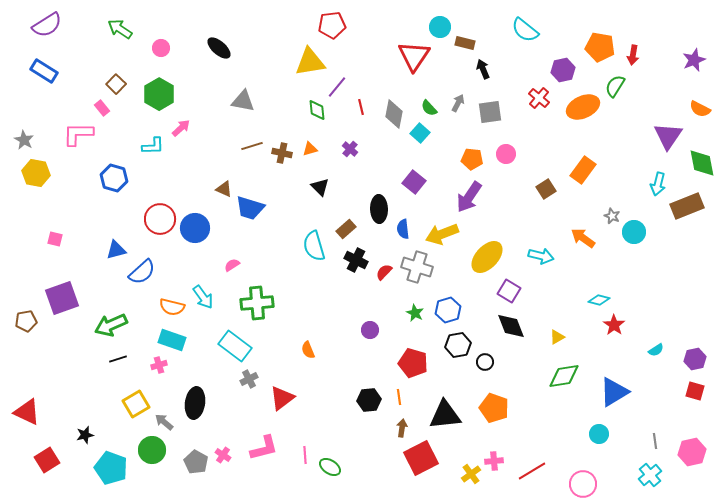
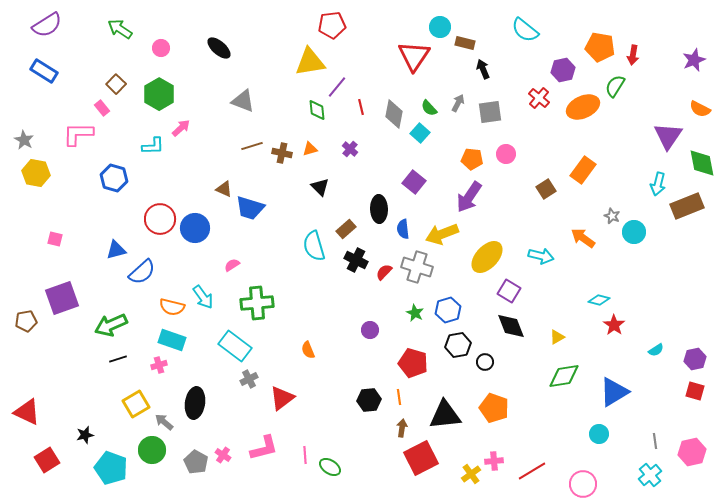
gray triangle at (243, 101): rotated 10 degrees clockwise
